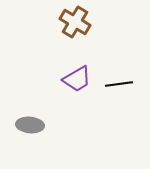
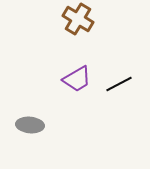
brown cross: moved 3 px right, 3 px up
black line: rotated 20 degrees counterclockwise
